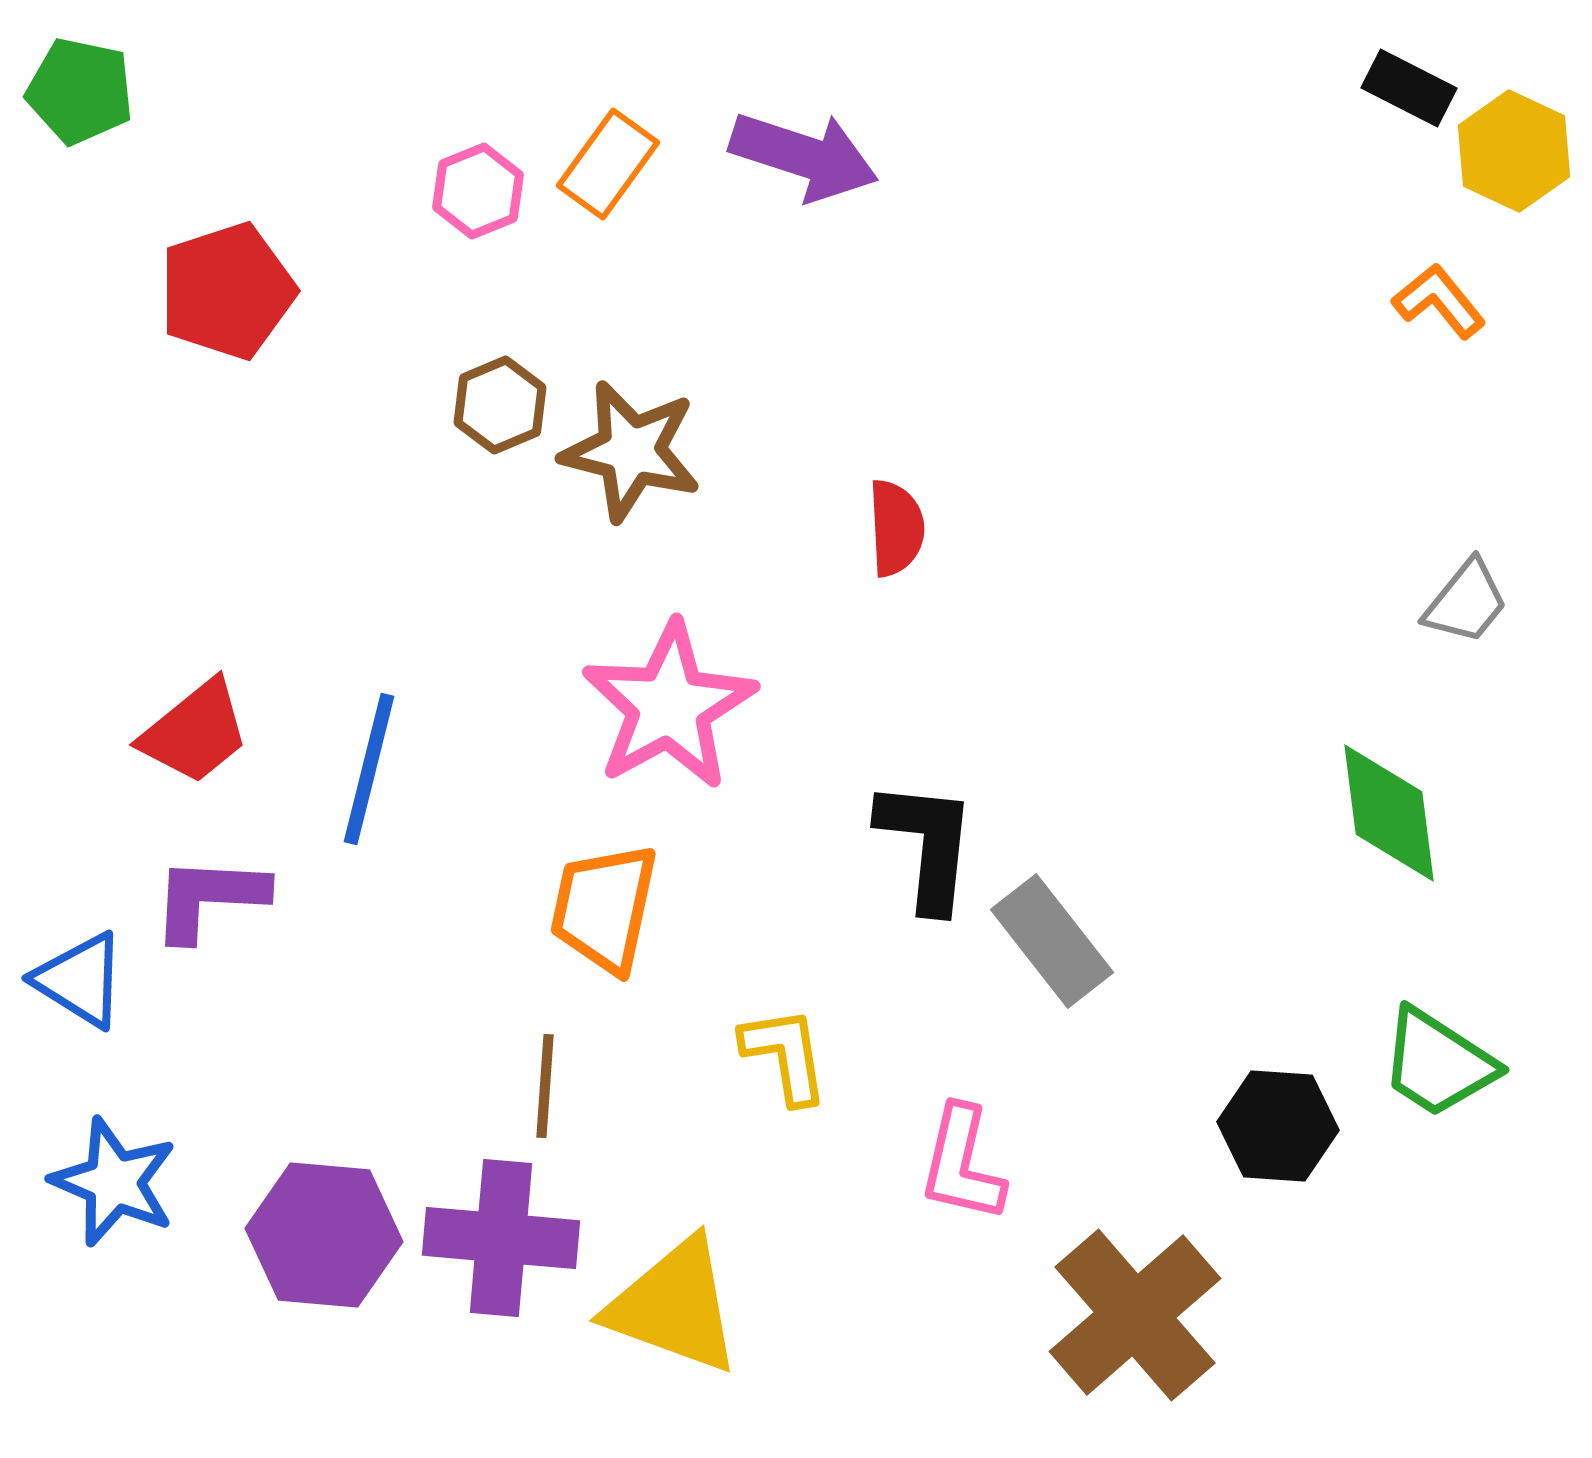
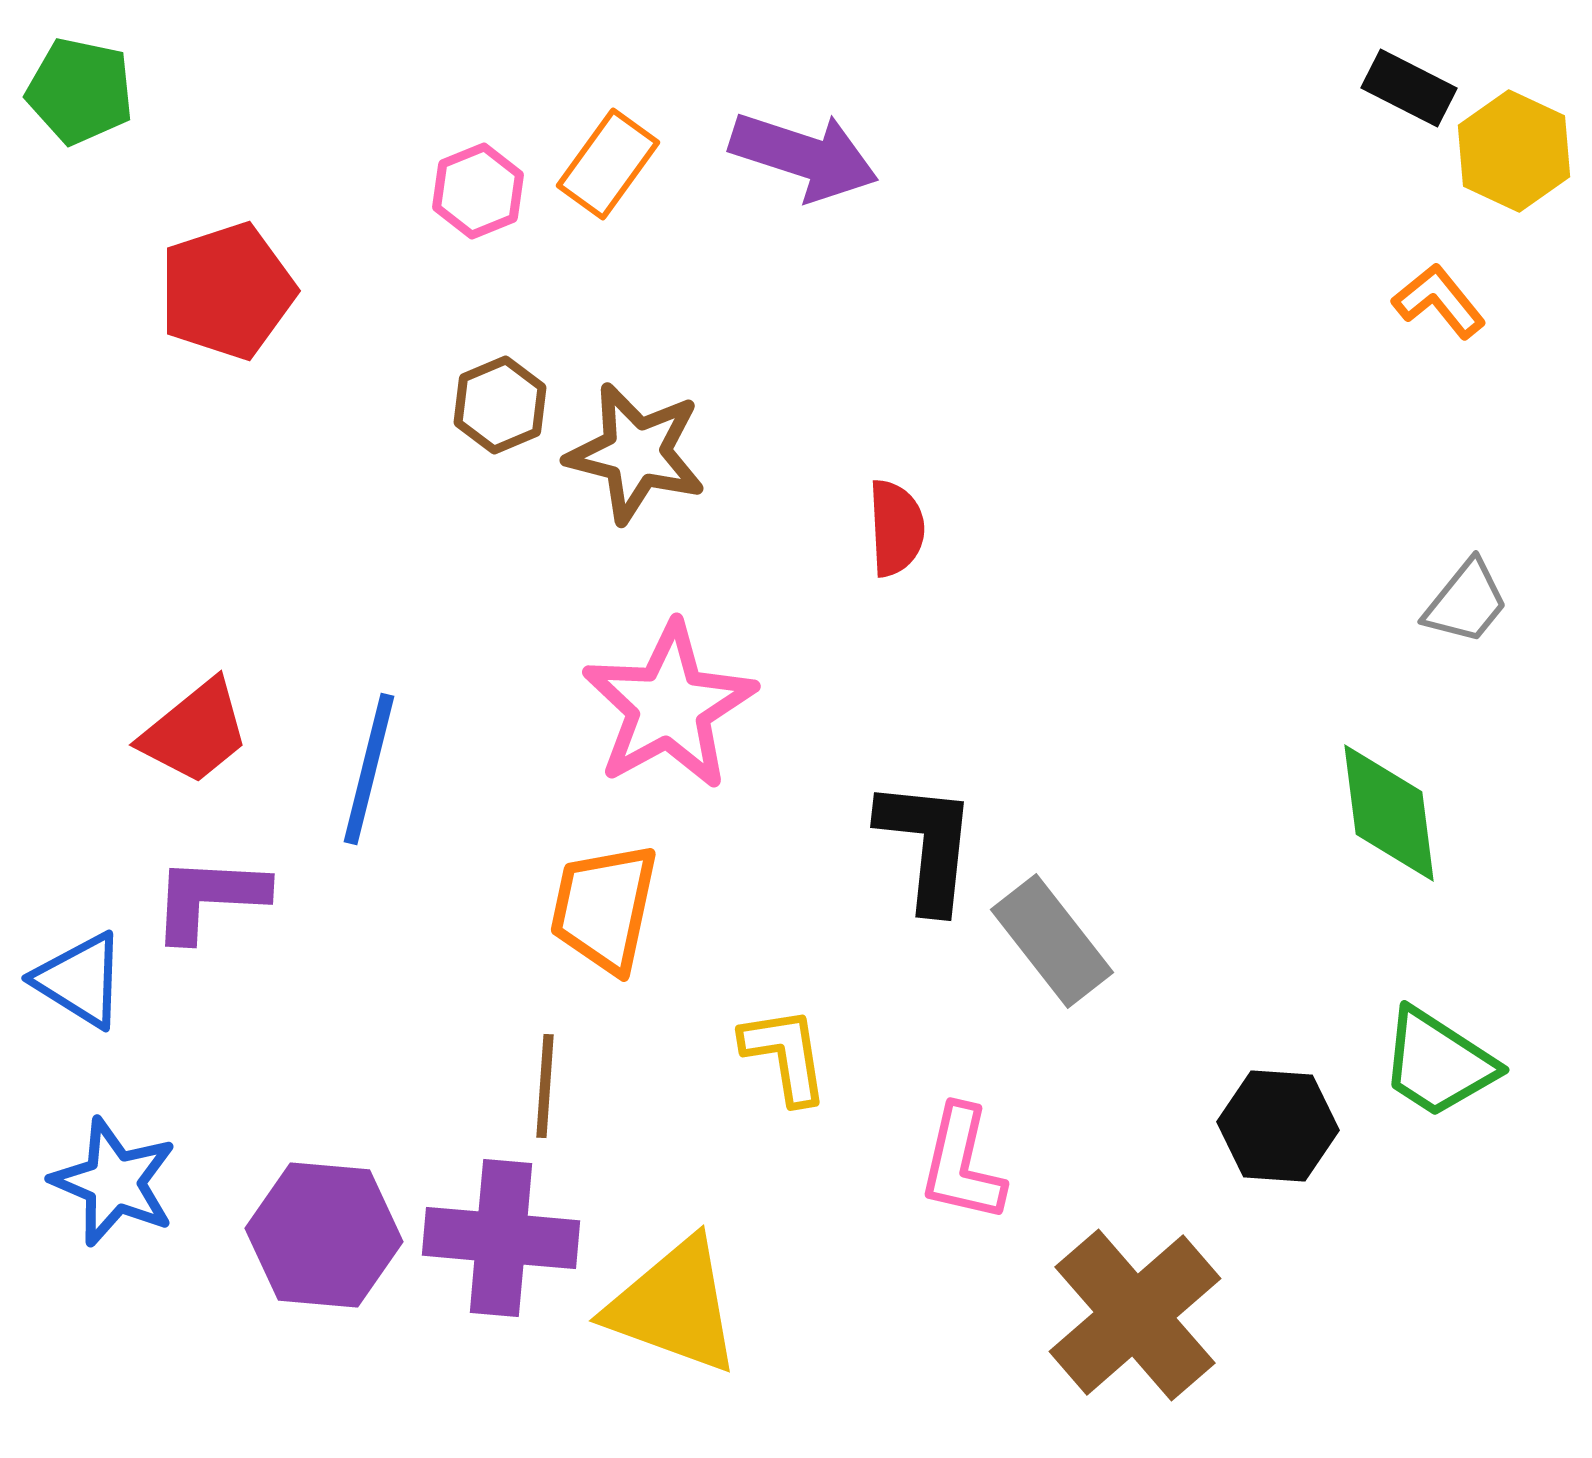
brown star: moved 5 px right, 2 px down
